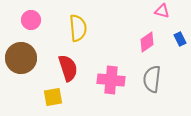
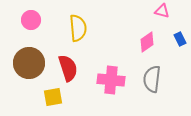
brown circle: moved 8 px right, 5 px down
